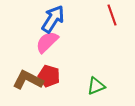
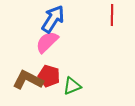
red line: rotated 20 degrees clockwise
green triangle: moved 24 px left
